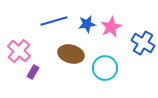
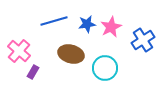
blue cross: moved 3 px up; rotated 25 degrees clockwise
